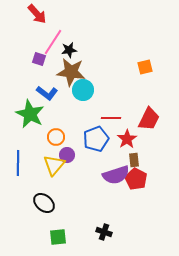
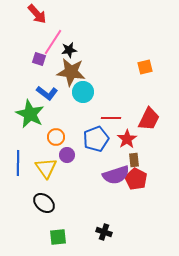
cyan circle: moved 2 px down
yellow triangle: moved 8 px left, 3 px down; rotated 15 degrees counterclockwise
